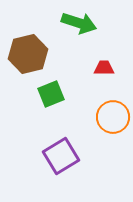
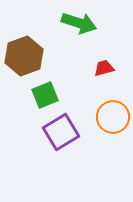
brown hexagon: moved 4 px left, 2 px down; rotated 6 degrees counterclockwise
red trapezoid: rotated 15 degrees counterclockwise
green square: moved 6 px left, 1 px down
purple square: moved 24 px up
